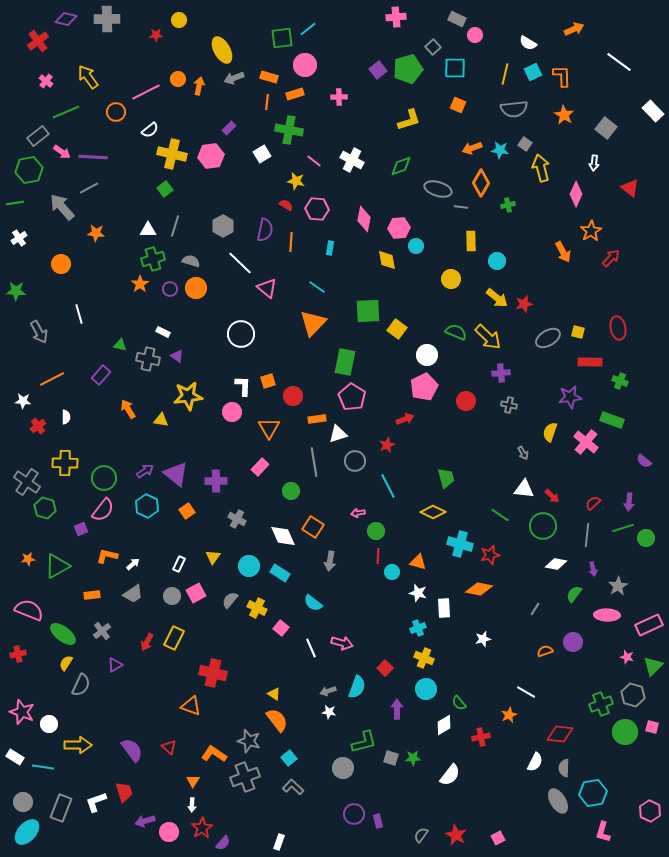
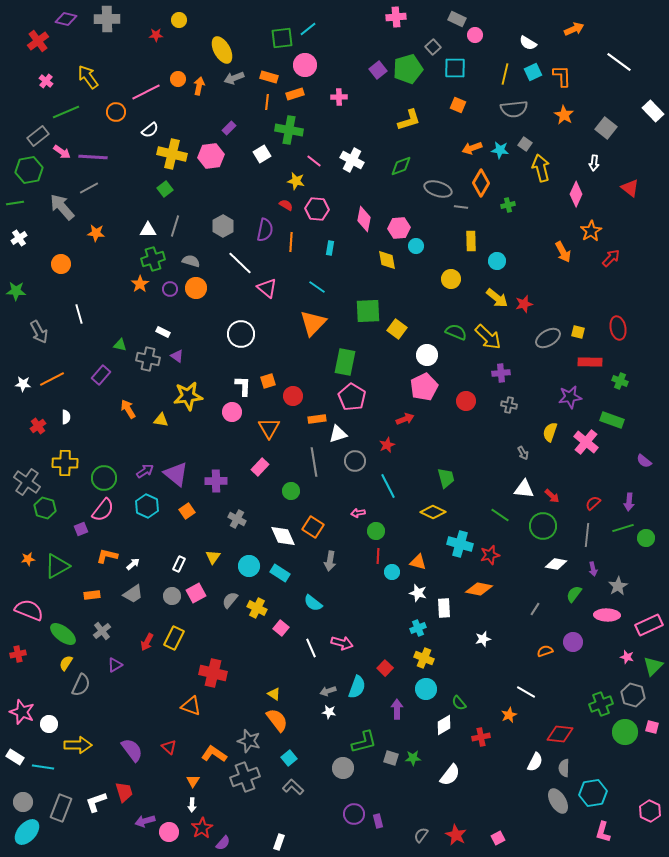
white star at (23, 401): moved 17 px up
